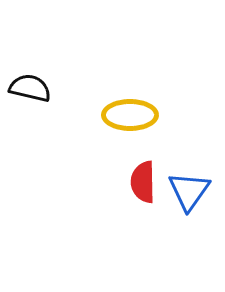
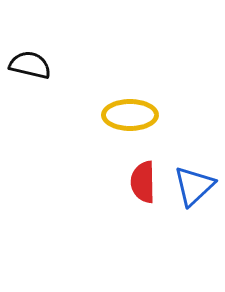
black semicircle: moved 23 px up
blue triangle: moved 5 px right, 5 px up; rotated 12 degrees clockwise
